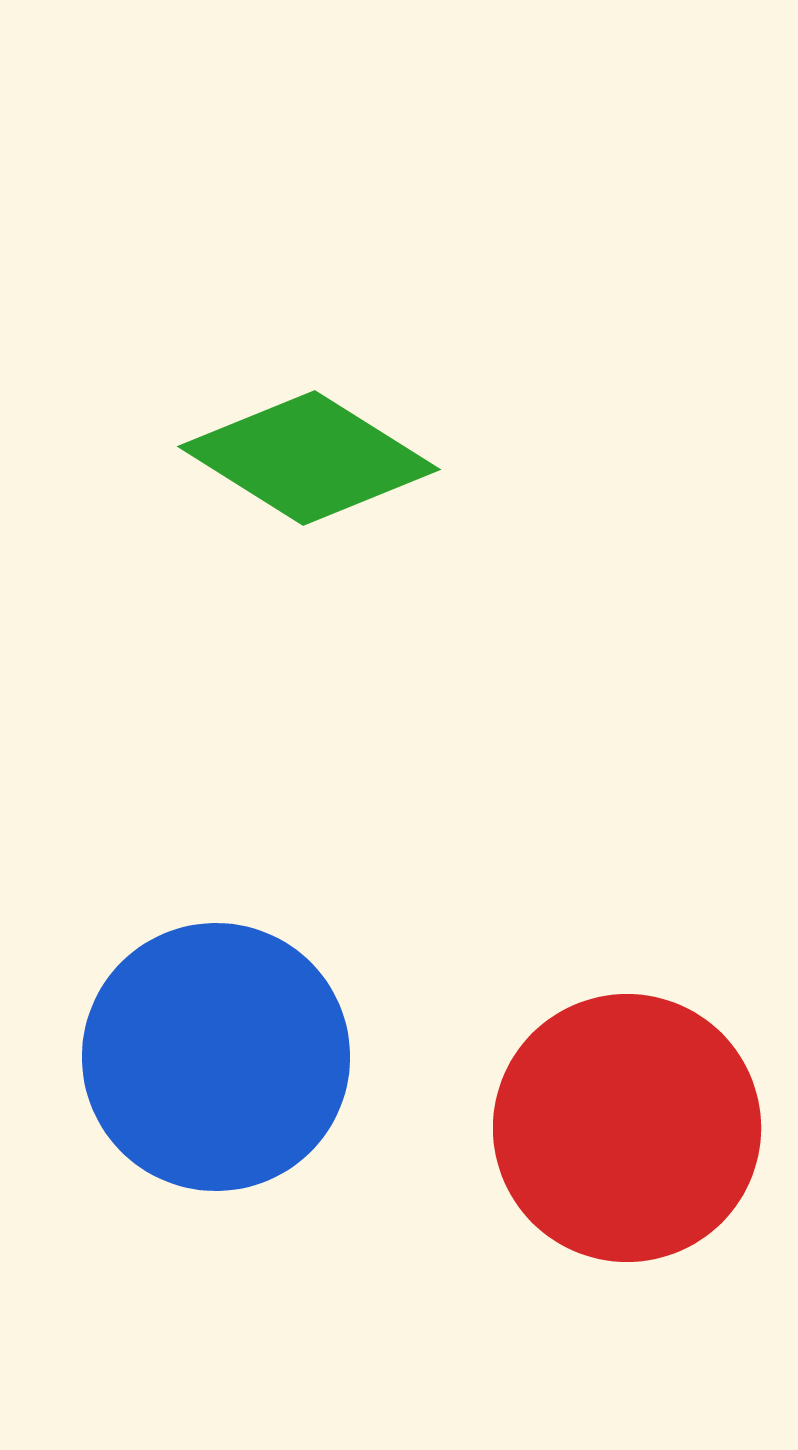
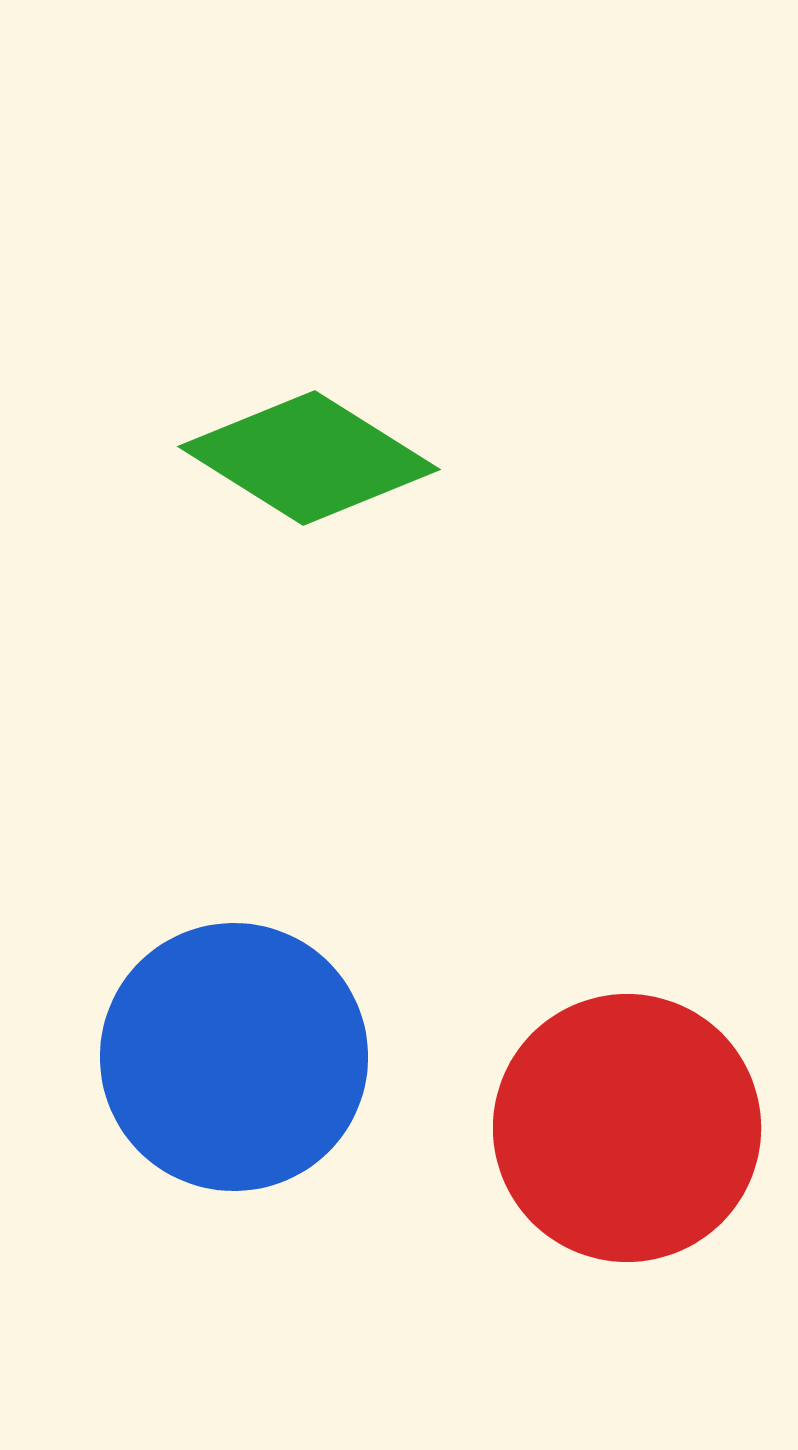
blue circle: moved 18 px right
